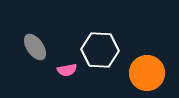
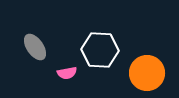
pink semicircle: moved 3 px down
